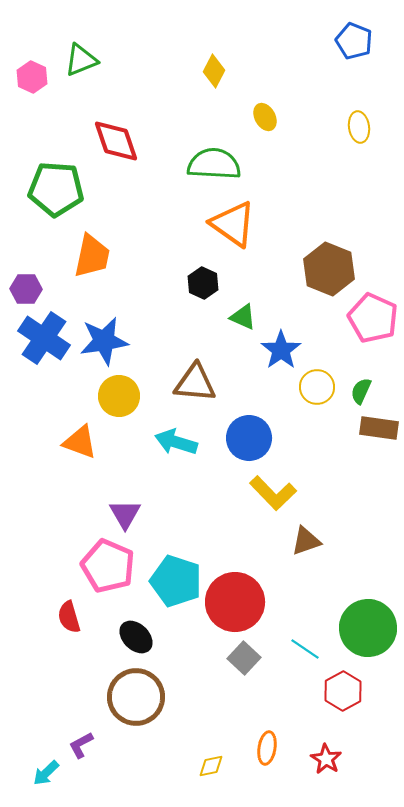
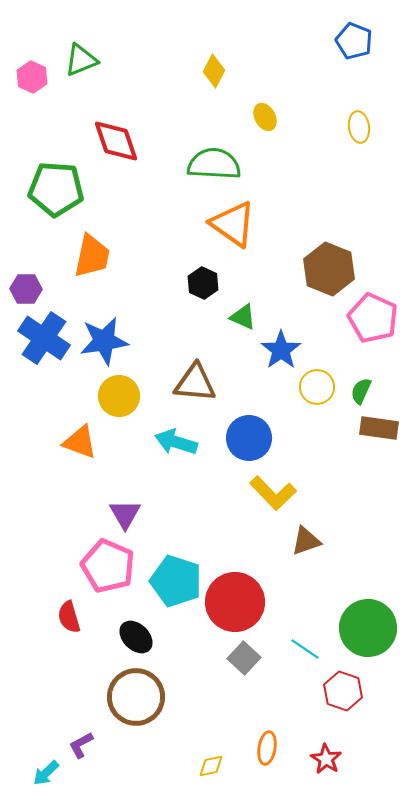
red hexagon at (343, 691): rotated 12 degrees counterclockwise
